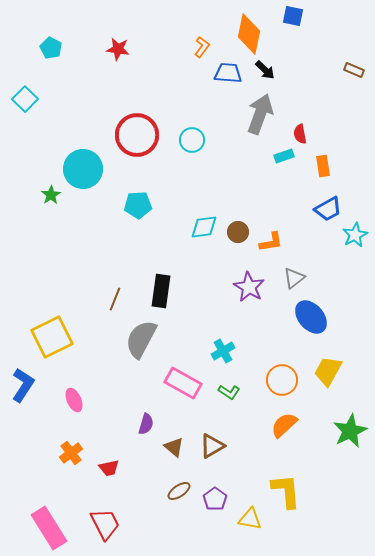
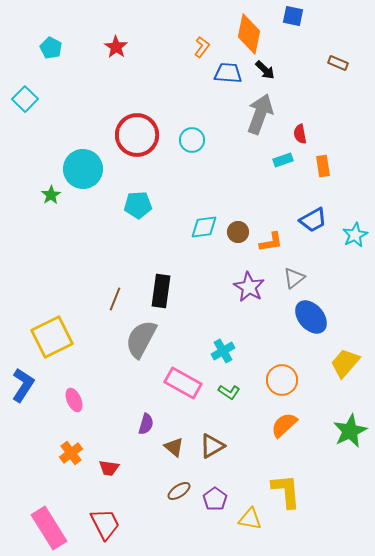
red star at (118, 49): moved 2 px left, 2 px up; rotated 25 degrees clockwise
brown rectangle at (354, 70): moved 16 px left, 7 px up
cyan rectangle at (284, 156): moved 1 px left, 4 px down
blue trapezoid at (328, 209): moved 15 px left, 11 px down
yellow trapezoid at (328, 371): moved 17 px right, 8 px up; rotated 12 degrees clockwise
red trapezoid at (109, 468): rotated 20 degrees clockwise
